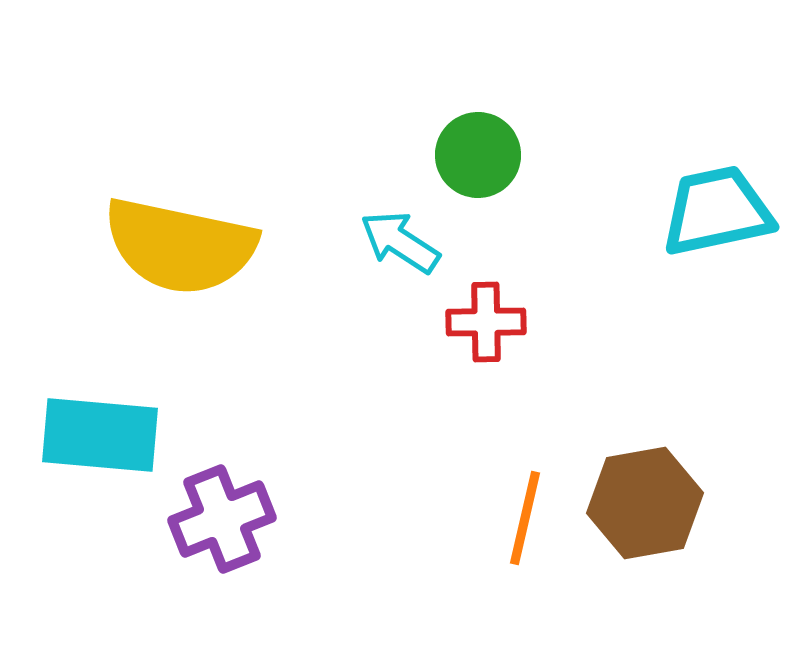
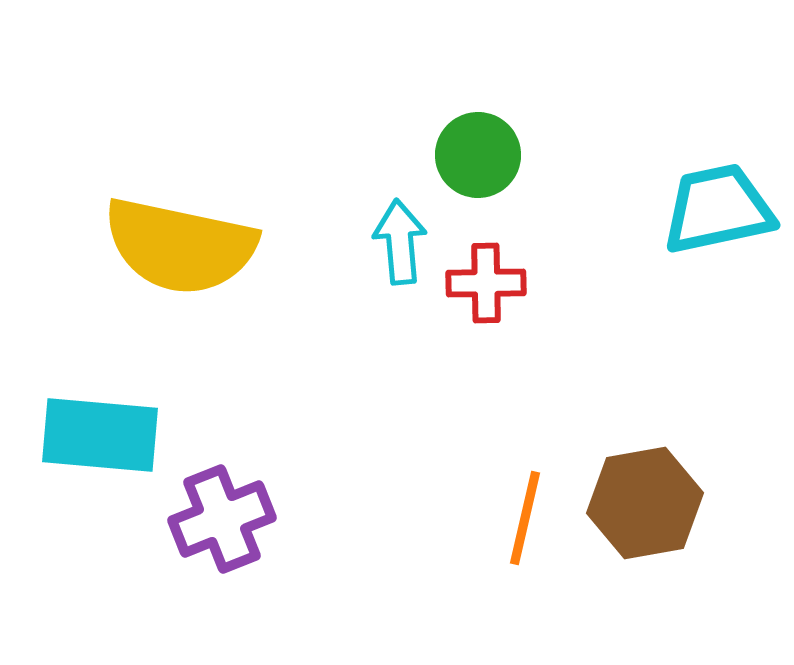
cyan trapezoid: moved 1 px right, 2 px up
cyan arrow: rotated 52 degrees clockwise
red cross: moved 39 px up
